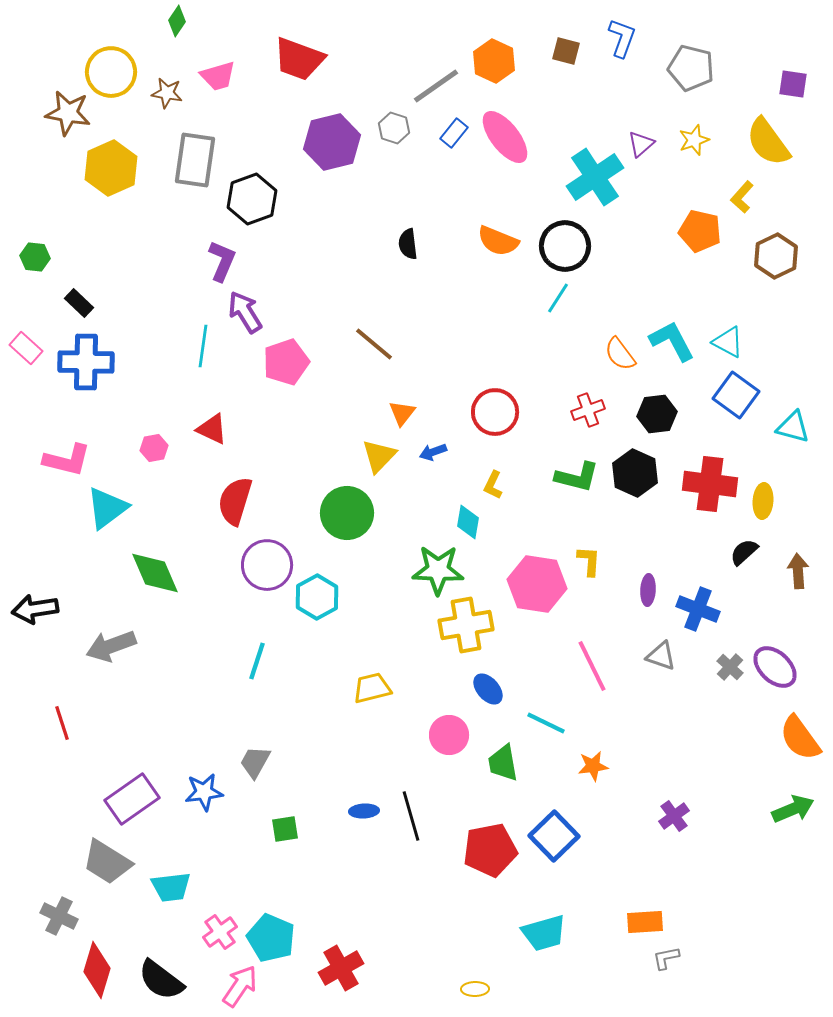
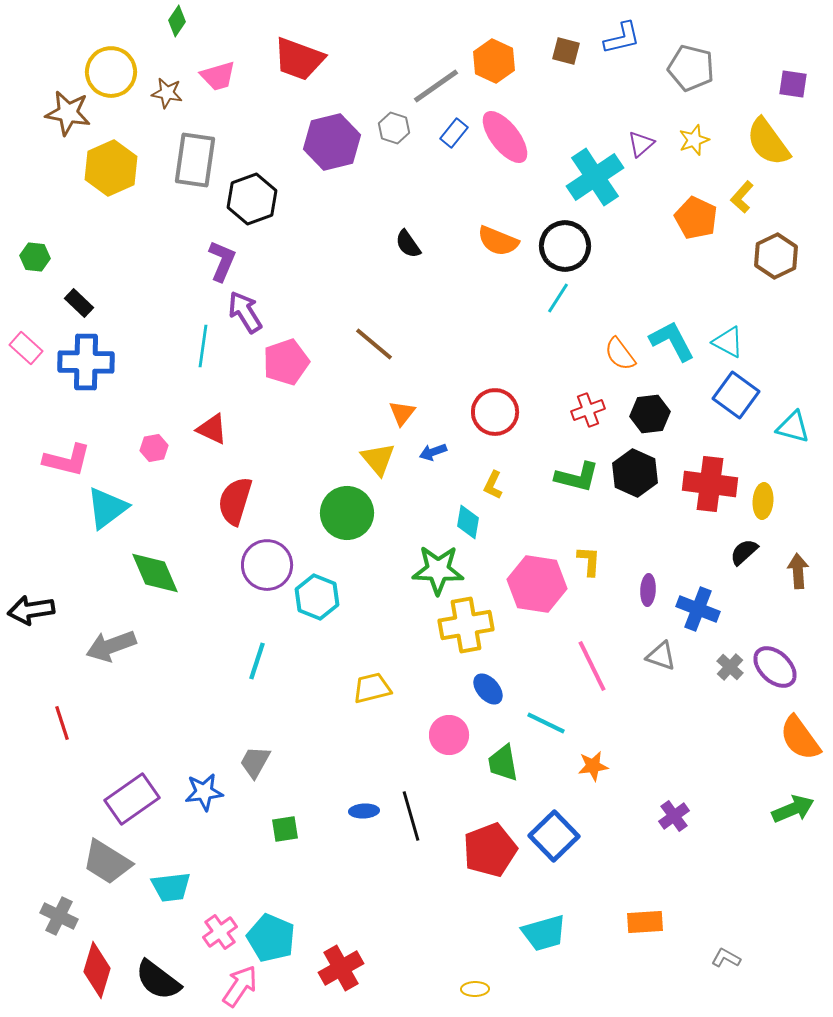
blue L-shape at (622, 38): rotated 57 degrees clockwise
orange pentagon at (700, 231): moved 4 px left, 13 px up; rotated 12 degrees clockwise
black semicircle at (408, 244): rotated 28 degrees counterclockwise
black hexagon at (657, 414): moved 7 px left
yellow triangle at (379, 456): moved 1 px left, 3 px down; rotated 24 degrees counterclockwise
cyan hexagon at (317, 597): rotated 9 degrees counterclockwise
black arrow at (35, 609): moved 4 px left, 1 px down
red pentagon at (490, 850): rotated 10 degrees counterclockwise
gray L-shape at (666, 958): moved 60 px right; rotated 40 degrees clockwise
black semicircle at (161, 980): moved 3 px left
